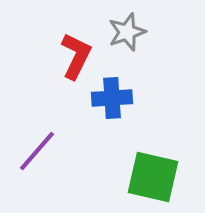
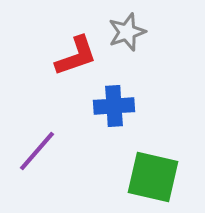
red L-shape: rotated 45 degrees clockwise
blue cross: moved 2 px right, 8 px down
